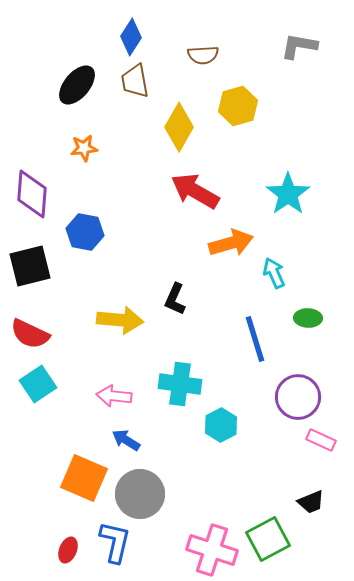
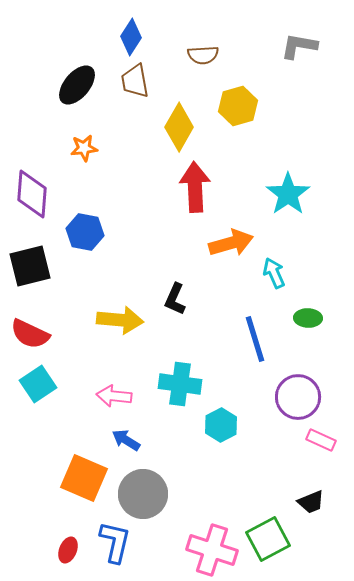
red arrow: moved 4 px up; rotated 57 degrees clockwise
gray circle: moved 3 px right
